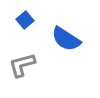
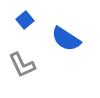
gray L-shape: rotated 100 degrees counterclockwise
